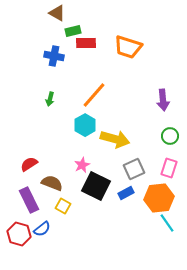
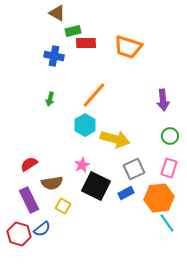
brown semicircle: rotated 150 degrees clockwise
